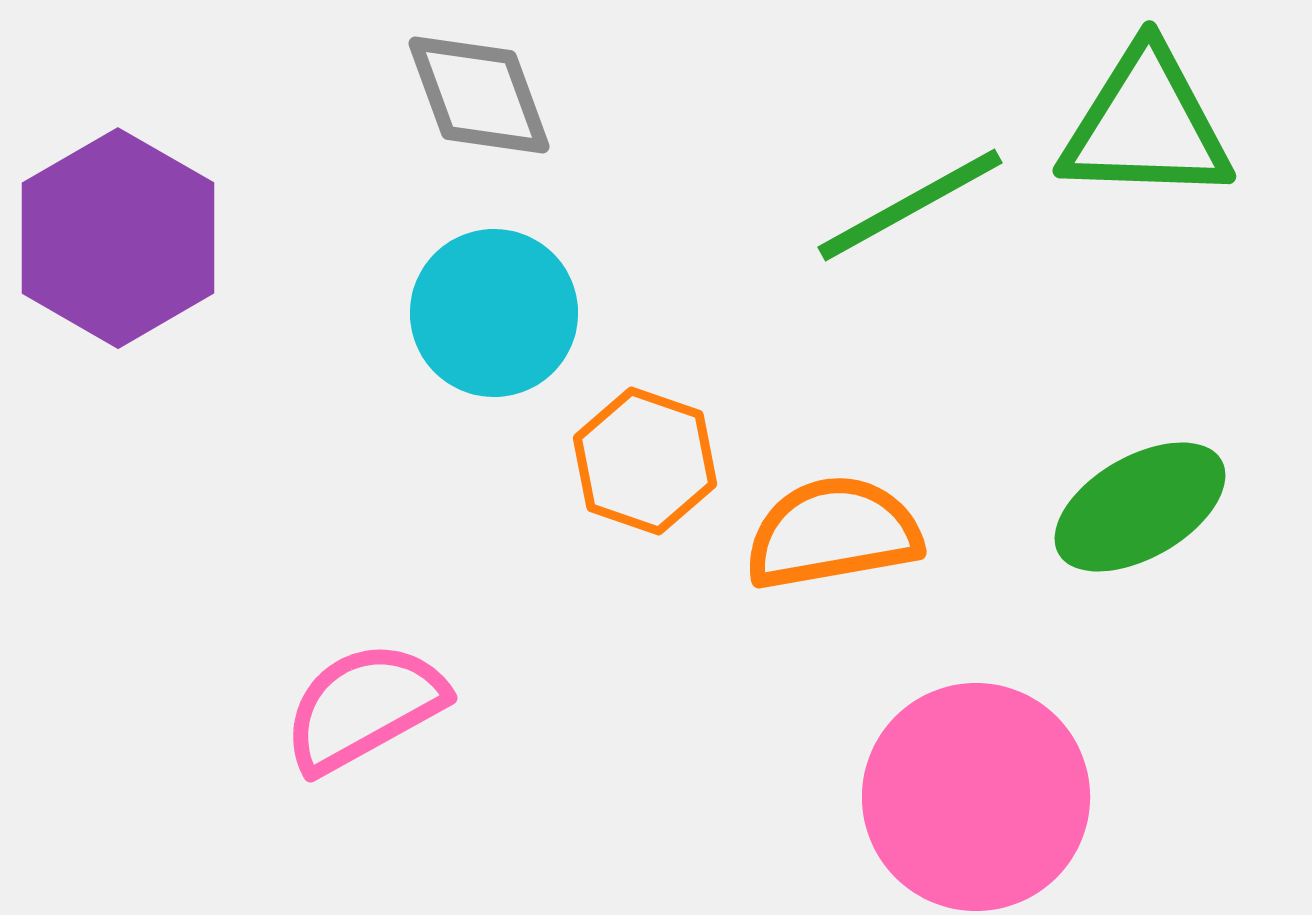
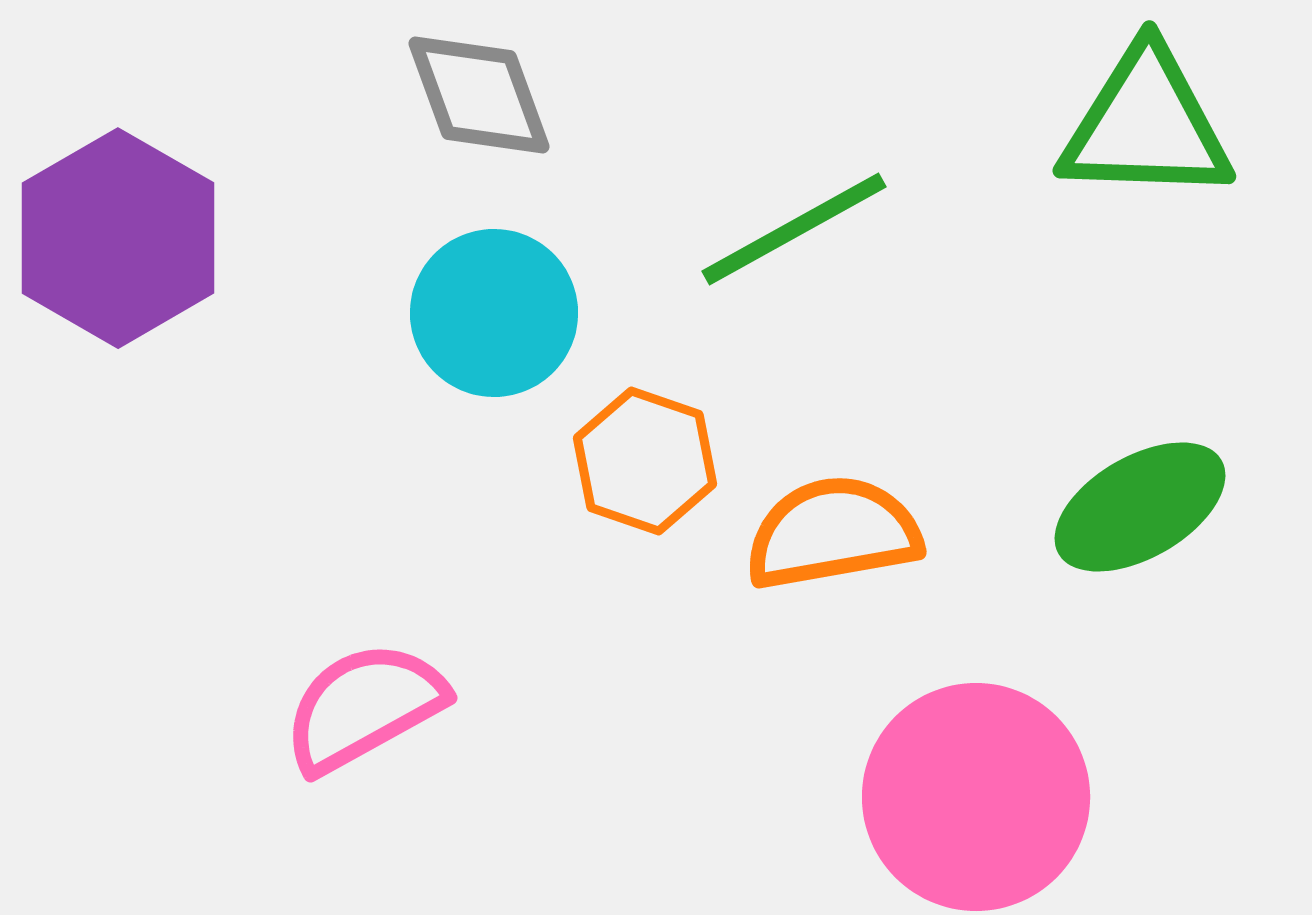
green line: moved 116 px left, 24 px down
